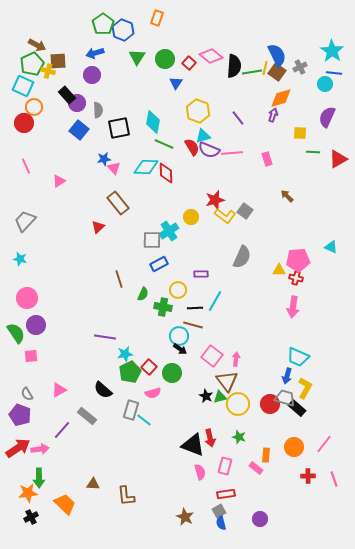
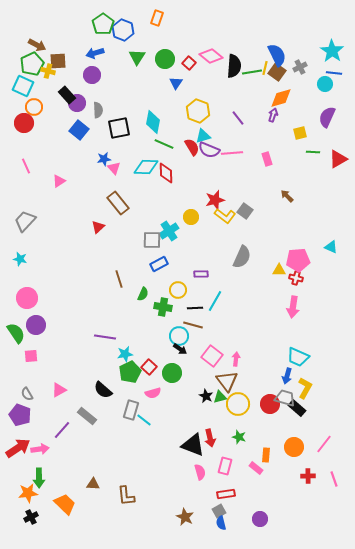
yellow square at (300, 133): rotated 16 degrees counterclockwise
